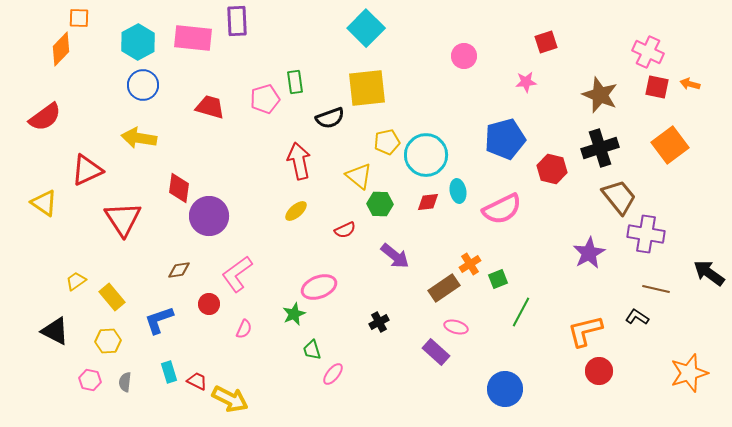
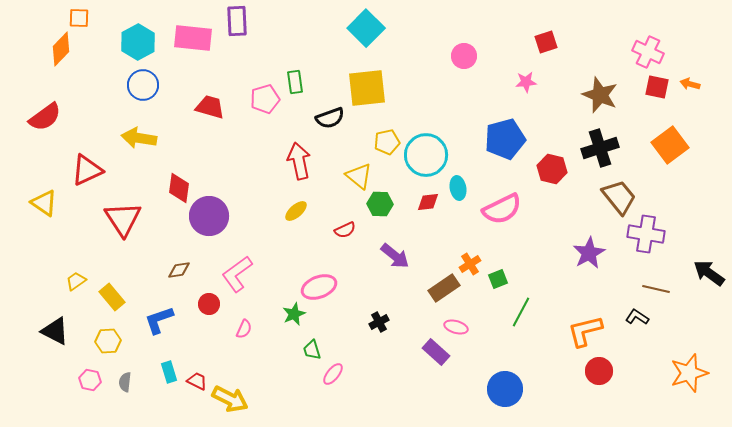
cyan ellipse at (458, 191): moved 3 px up
